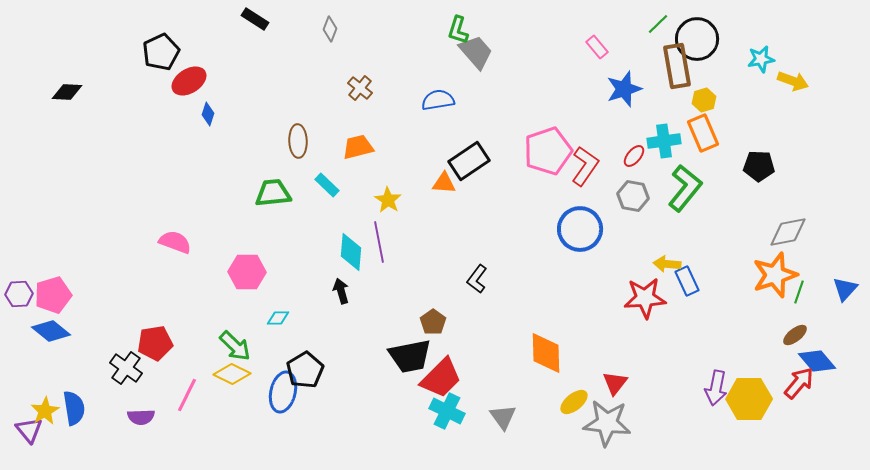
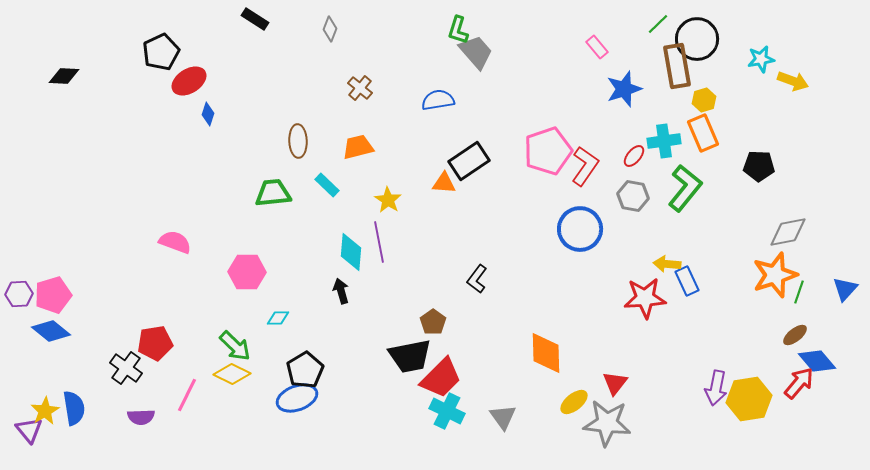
black diamond at (67, 92): moved 3 px left, 16 px up
blue ellipse at (283, 392): moved 14 px right, 6 px down; rotated 57 degrees clockwise
yellow hexagon at (749, 399): rotated 9 degrees counterclockwise
